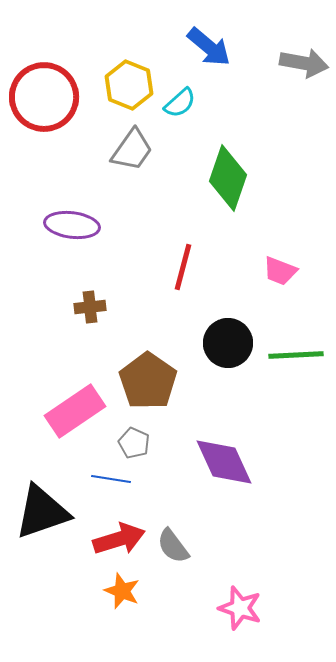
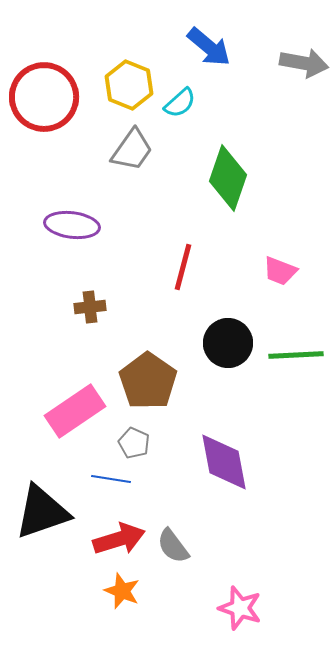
purple diamond: rotated 14 degrees clockwise
